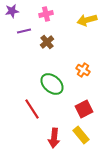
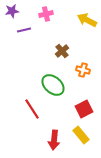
yellow arrow: rotated 42 degrees clockwise
purple line: moved 1 px up
brown cross: moved 15 px right, 9 px down
orange cross: rotated 16 degrees counterclockwise
green ellipse: moved 1 px right, 1 px down
red arrow: moved 2 px down
